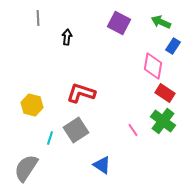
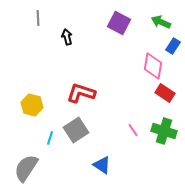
black arrow: rotated 21 degrees counterclockwise
green cross: moved 1 px right, 10 px down; rotated 20 degrees counterclockwise
